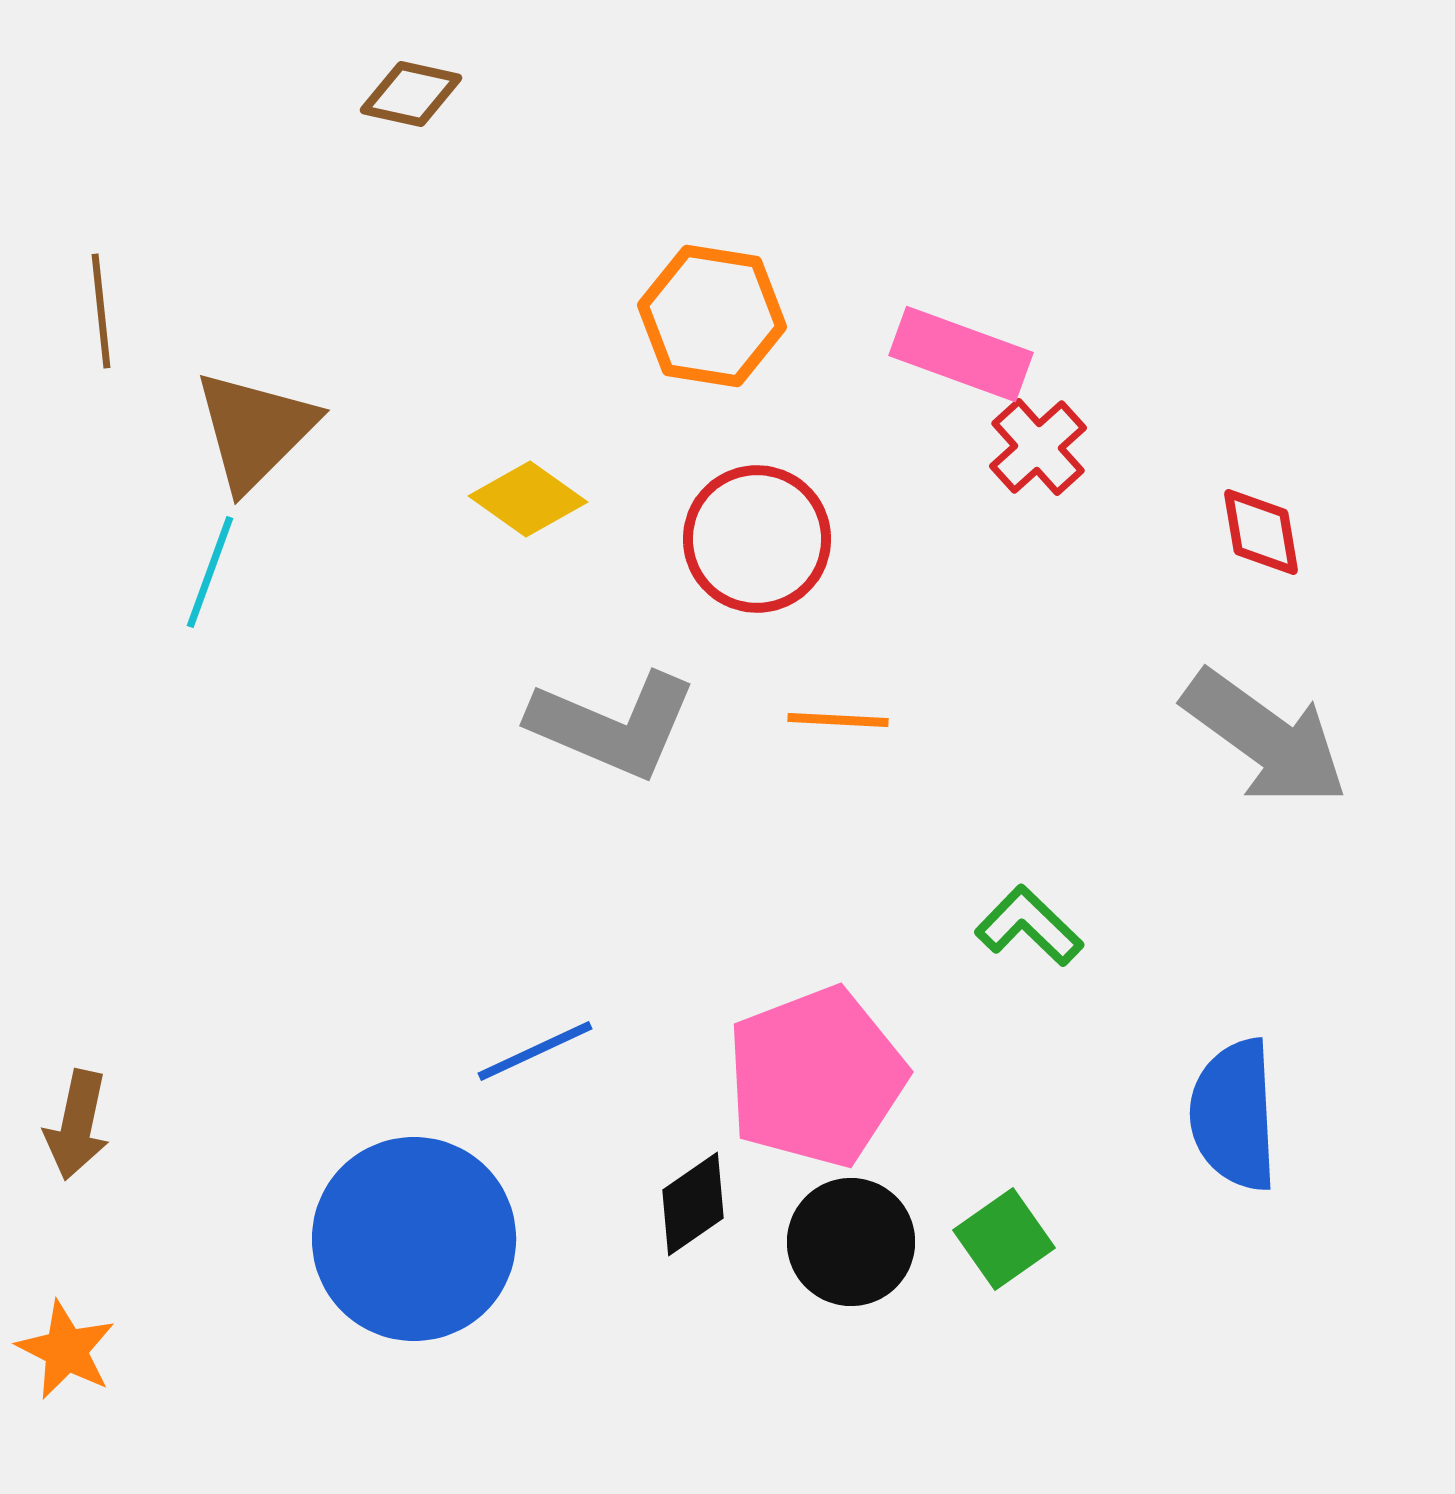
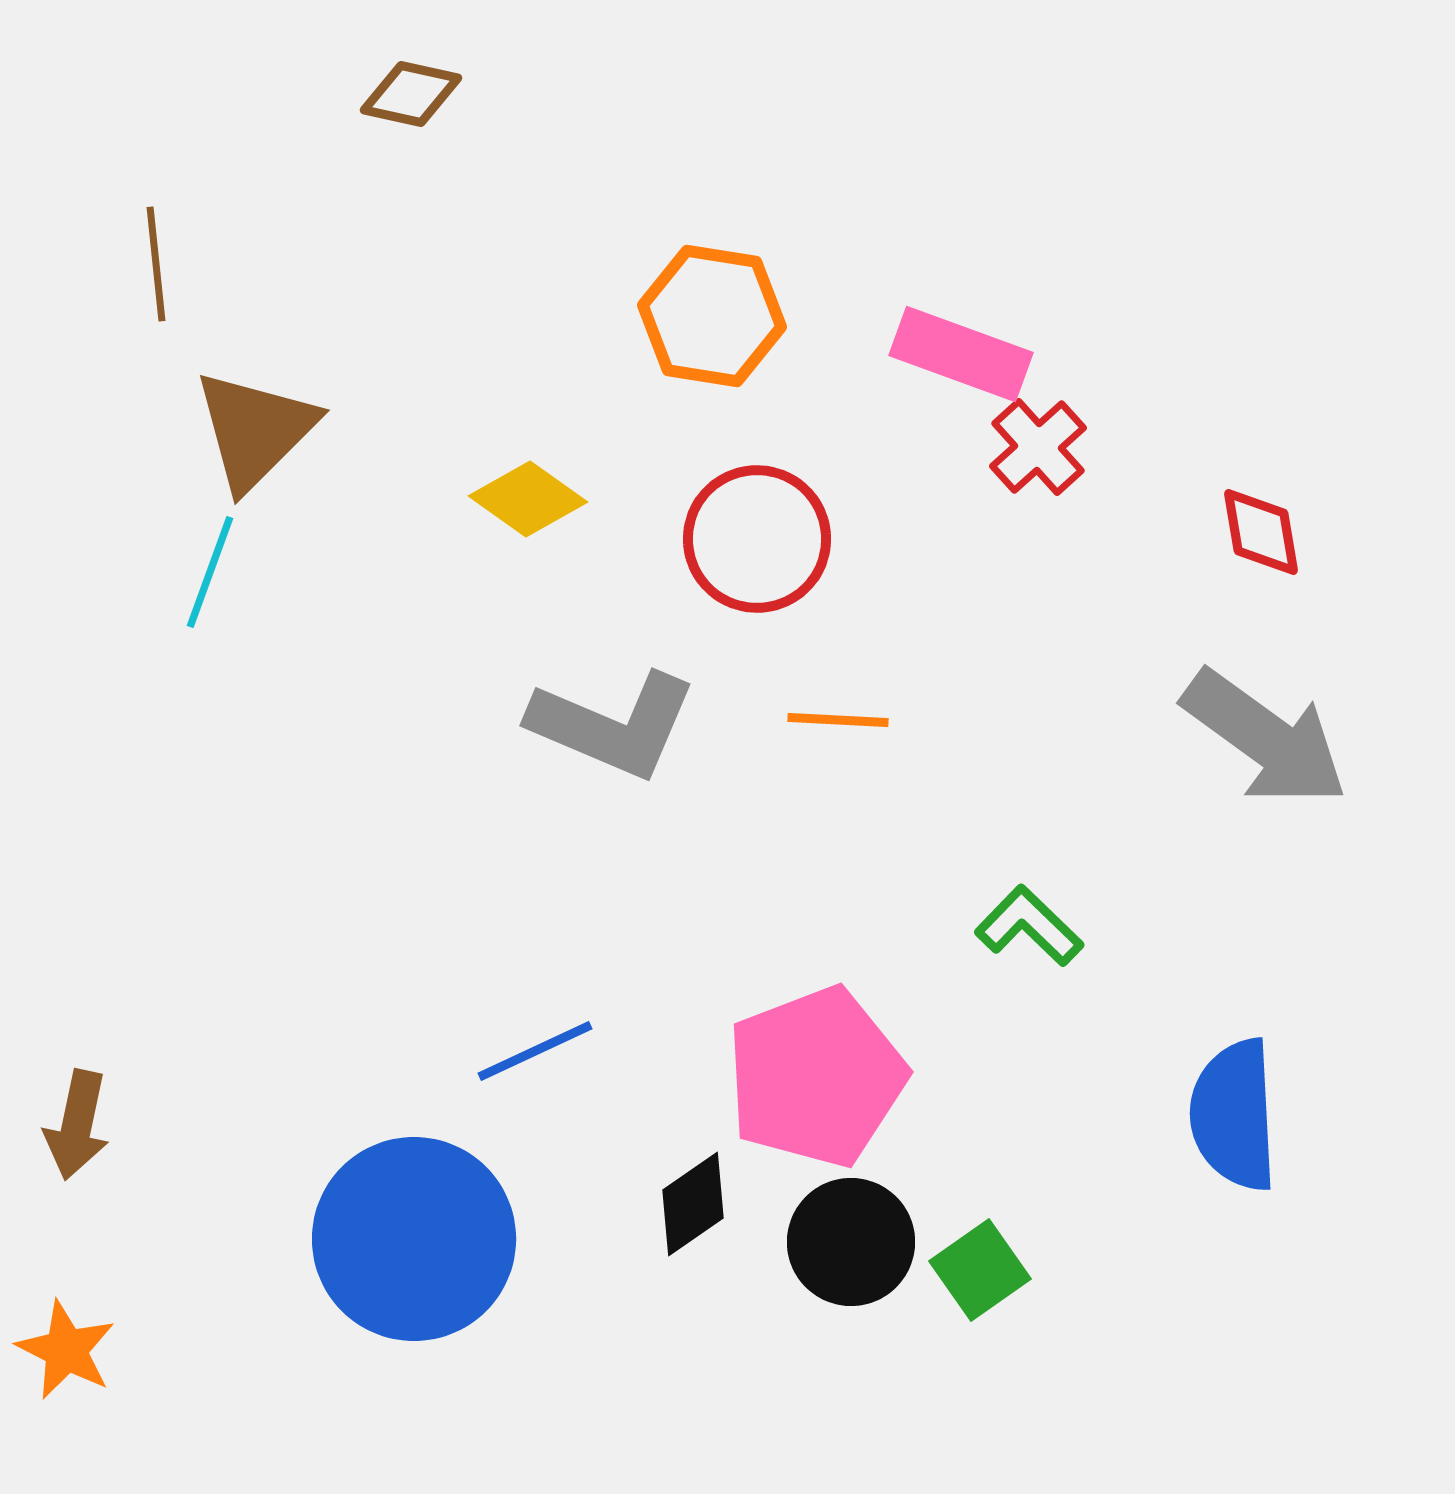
brown line: moved 55 px right, 47 px up
green square: moved 24 px left, 31 px down
